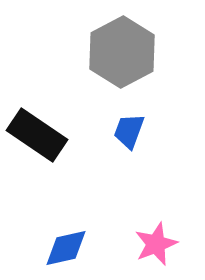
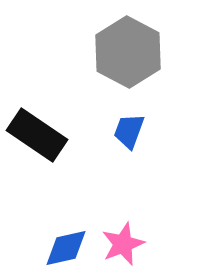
gray hexagon: moved 6 px right; rotated 4 degrees counterclockwise
pink star: moved 33 px left
